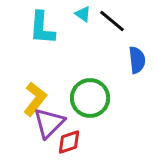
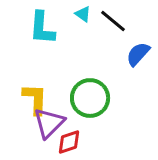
black line: moved 1 px right
blue semicircle: moved 1 px right, 6 px up; rotated 132 degrees counterclockwise
yellow L-shape: rotated 36 degrees counterclockwise
